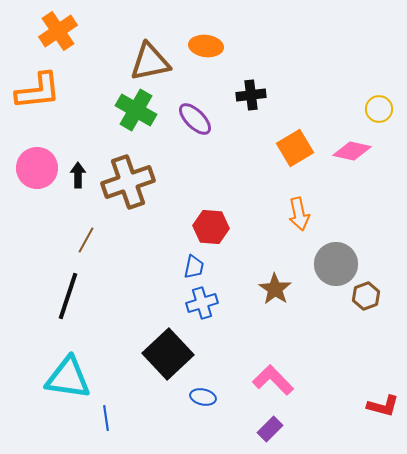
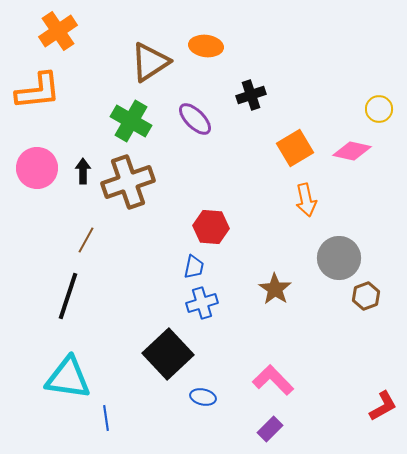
brown triangle: rotated 21 degrees counterclockwise
black cross: rotated 12 degrees counterclockwise
green cross: moved 5 px left, 11 px down
black arrow: moved 5 px right, 4 px up
orange arrow: moved 7 px right, 14 px up
gray circle: moved 3 px right, 6 px up
red L-shape: rotated 44 degrees counterclockwise
